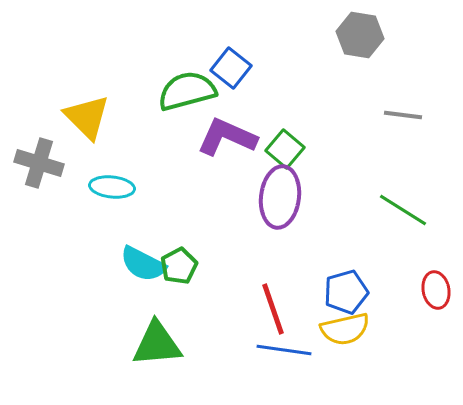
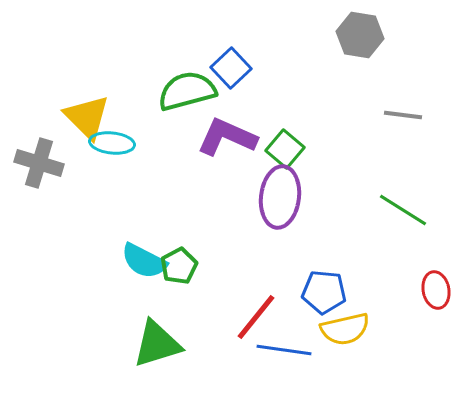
blue square: rotated 9 degrees clockwise
cyan ellipse: moved 44 px up
cyan semicircle: moved 1 px right, 3 px up
blue pentagon: moved 22 px left; rotated 21 degrees clockwise
red line: moved 17 px left, 8 px down; rotated 58 degrees clockwise
green triangle: rotated 12 degrees counterclockwise
